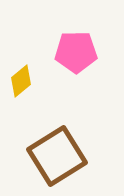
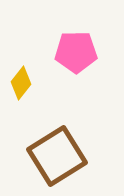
yellow diamond: moved 2 px down; rotated 12 degrees counterclockwise
